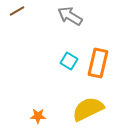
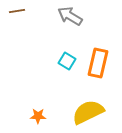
brown line: rotated 21 degrees clockwise
cyan square: moved 2 px left
yellow semicircle: moved 3 px down
